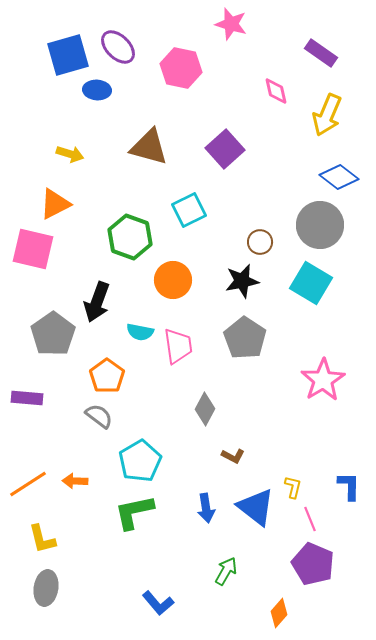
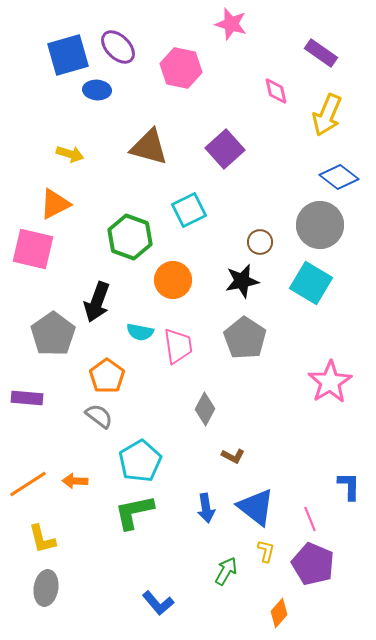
pink star at (323, 380): moved 7 px right, 2 px down
yellow L-shape at (293, 487): moved 27 px left, 64 px down
